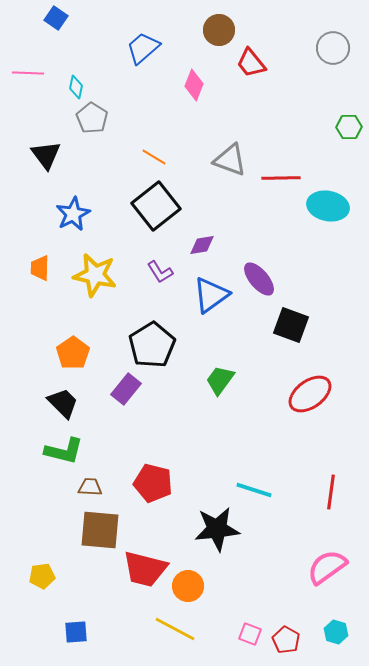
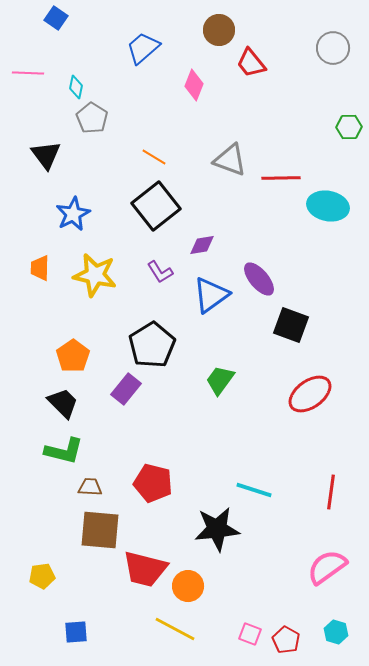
orange pentagon at (73, 353): moved 3 px down
